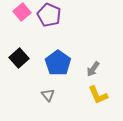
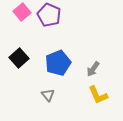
blue pentagon: rotated 15 degrees clockwise
